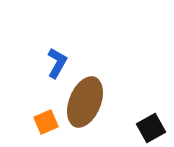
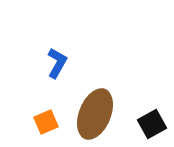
brown ellipse: moved 10 px right, 12 px down
black square: moved 1 px right, 4 px up
